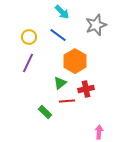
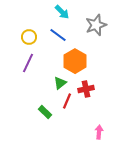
red line: rotated 63 degrees counterclockwise
